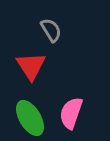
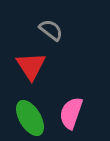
gray semicircle: rotated 20 degrees counterclockwise
